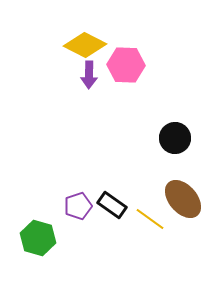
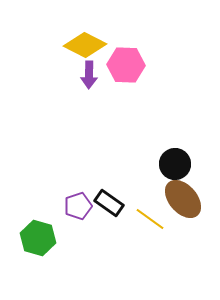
black circle: moved 26 px down
black rectangle: moved 3 px left, 2 px up
